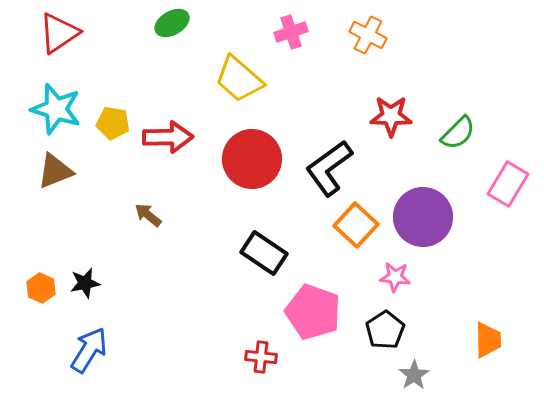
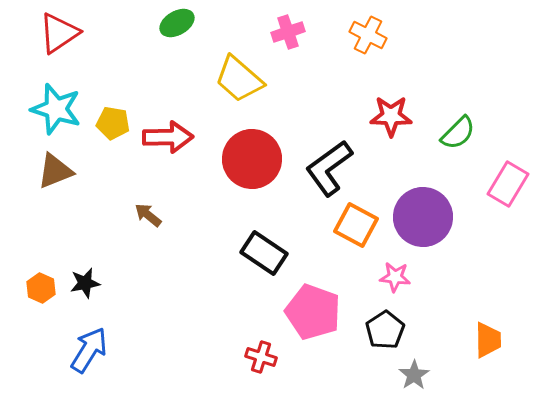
green ellipse: moved 5 px right
pink cross: moved 3 px left
orange square: rotated 15 degrees counterclockwise
red cross: rotated 12 degrees clockwise
